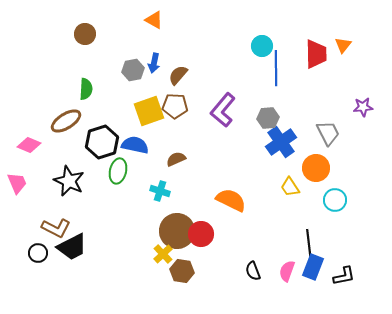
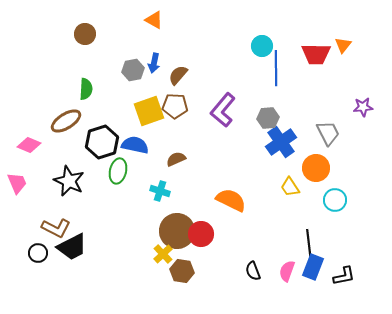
red trapezoid at (316, 54): rotated 92 degrees clockwise
